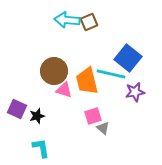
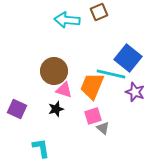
brown square: moved 10 px right, 10 px up
orange trapezoid: moved 5 px right, 5 px down; rotated 36 degrees clockwise
purple star: rotated 30 degrees clockwise
black star: moved 19 px right, 7 px up
